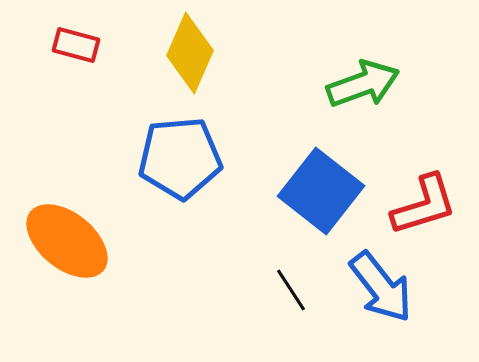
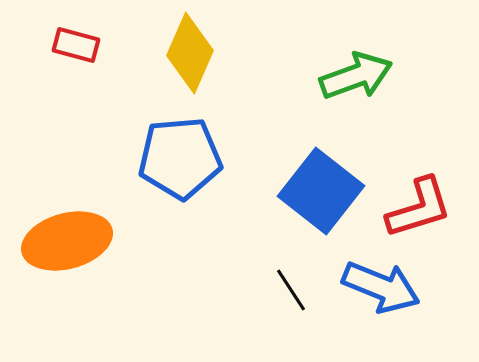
green arrow: moved 7 px left, 8 px up
red L-shape: moved 5 px left, 3 px down
orange ellipse: rotated 54 degrees counterclockwise
blue arrow: rotated 30 degrees counterclockwise
